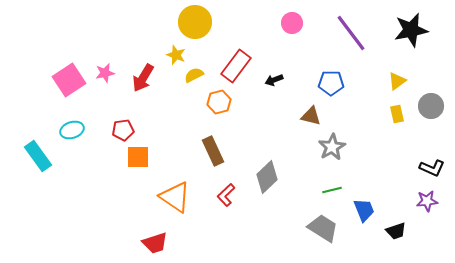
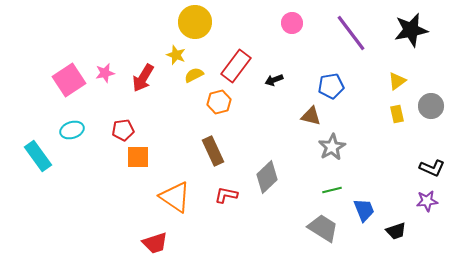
blue pentagon: moved 3 px down; rotated 10 degrees counterclockwise
red L-shape: rotated 55 degrees clockwise
